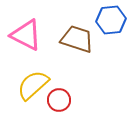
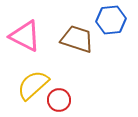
pink triangle: moved 1 px left, 1 px down
